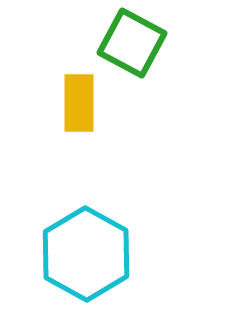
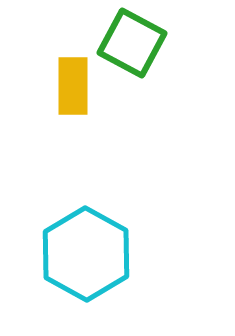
yellow rectangle: moved 6 px left, 17 px up
